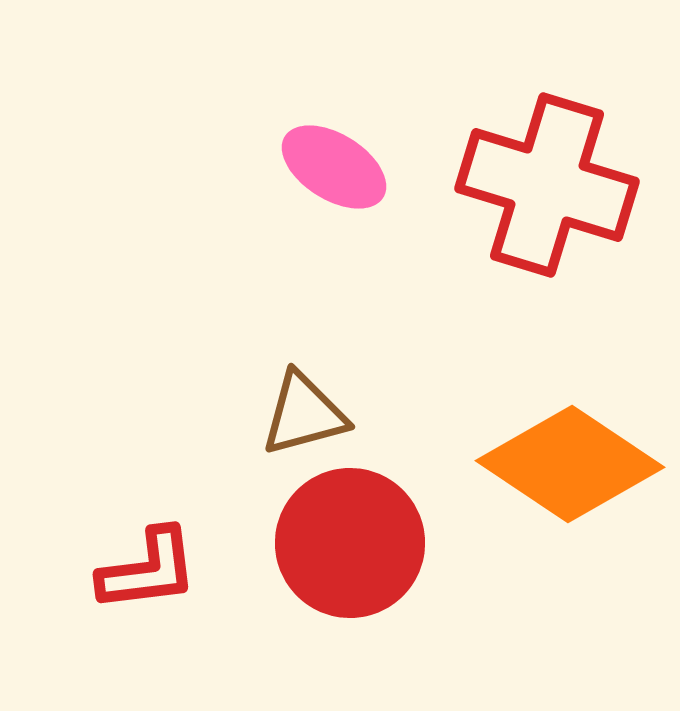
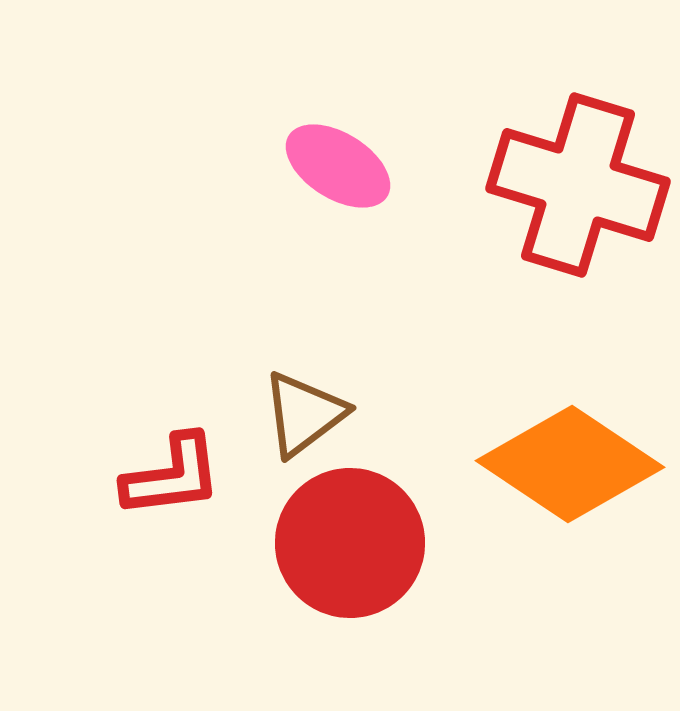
pink ellipse: moved 4 px right, 1 px up
red cross: moved 31 px right
brown triangle: rotated 22 degrees counterclockwise
red L-shape: moved 24 px right, 94 px up
